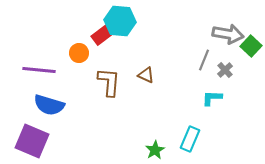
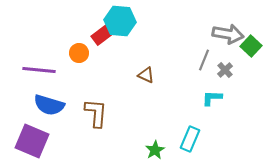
brown L-shape: moved 13 px left, 31 px down
